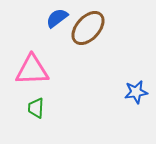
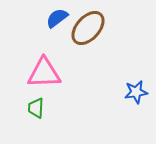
pink triangle: moved 12 px right, 3 px down
